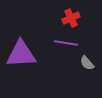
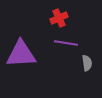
red cross: moved 12 px left
gray semicircle: rotated 147 degrees counterclockwise
